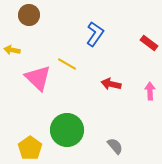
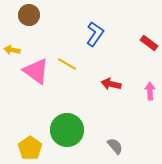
pink triangle: moved 2 px left, 7 px up; rotated 8 degrees counterclockwise
